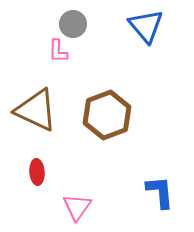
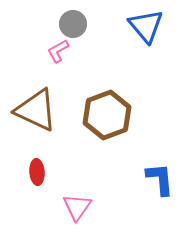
pink L-shape: rotated 60 degrees clockwise
blue L-shape: moved 13 px up
